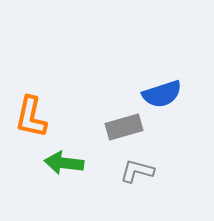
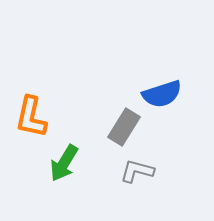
gray rectangle: rotated 42 degrees counterclockwise
green arrow: rotated 66 degrees counterclockwise
